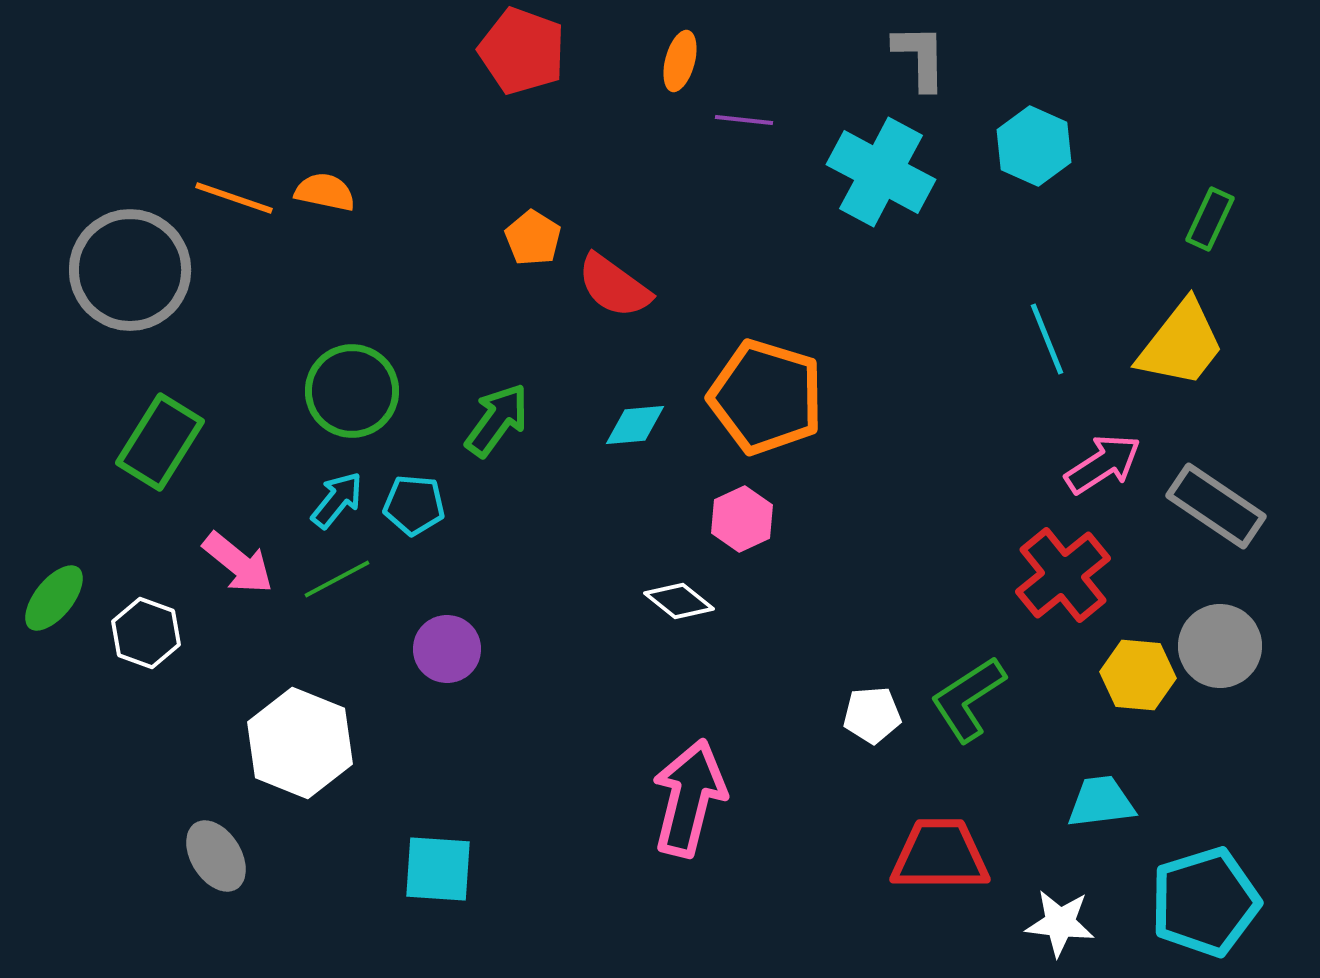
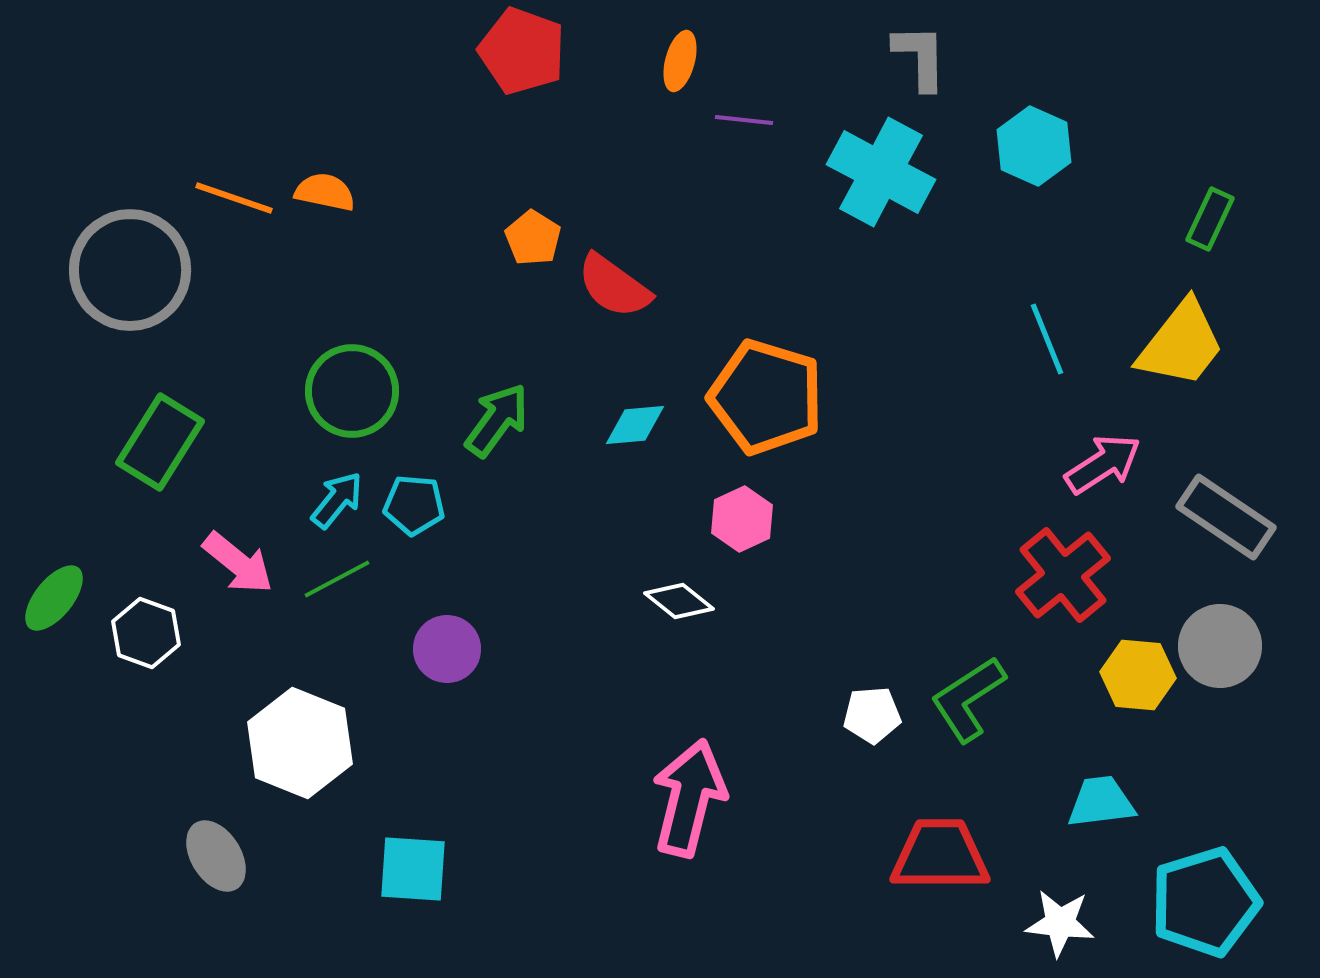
gray rectangle at (1216, 506): moved 10 px right, 11 px down
cyan square at (438, 869): moved 25 px left
